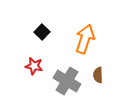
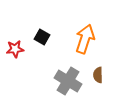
black square: moved 5 px down; rotated 14 degrees counterclockwise
red star: moved 19 px left, 17 px up; rotated 18 degrees counterclockwise
gray cross: moved 1 px right
